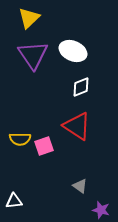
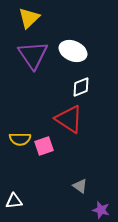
red triangle: moved 8 px left, 7 px up
